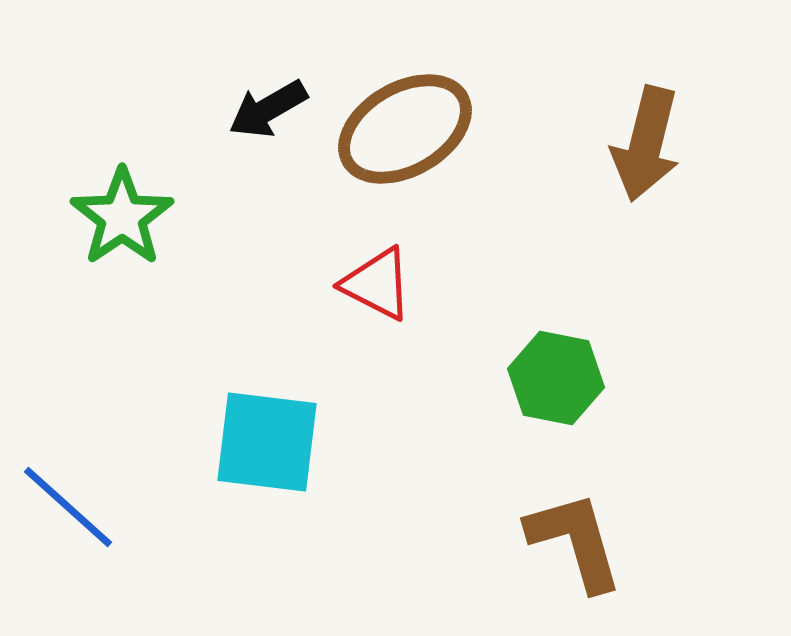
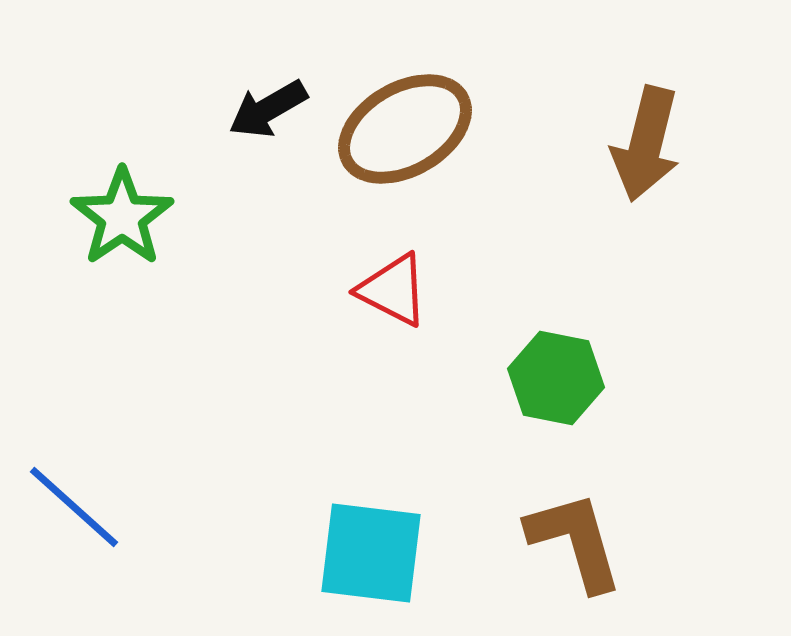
red triangle: moved 16 px right, 6 px down
cyan square: moved 104 px right, 111 px down
blue line: moved 6 px right
